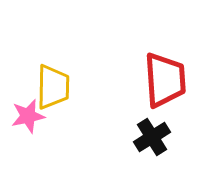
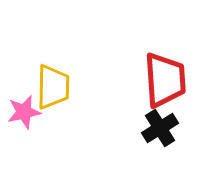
pink star: moved 4 px left, 4 px up
black cross: moved 8 px right, 9 px up
